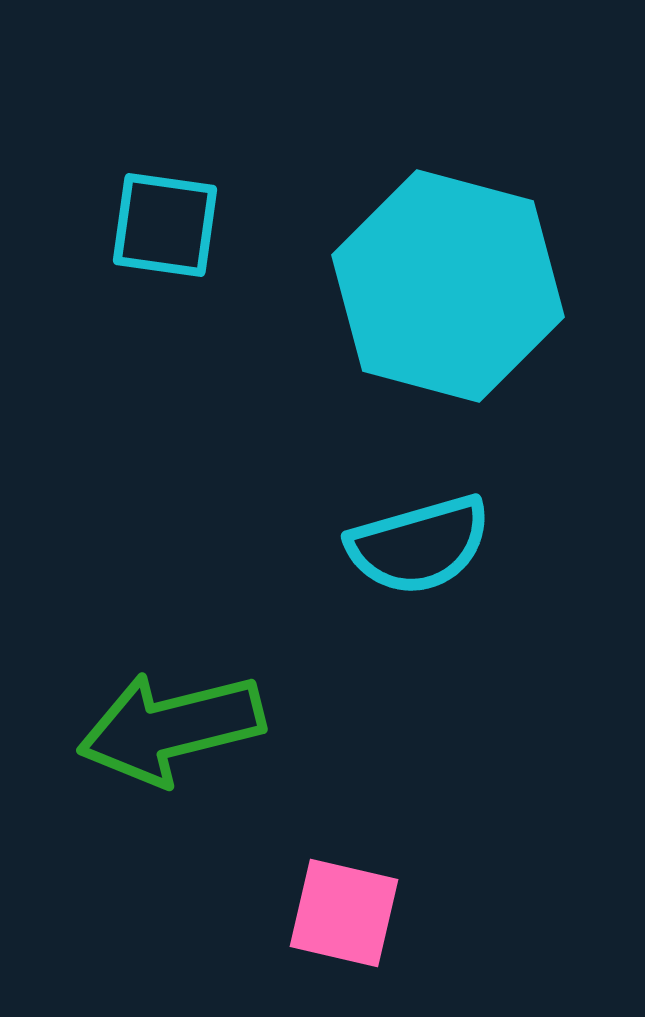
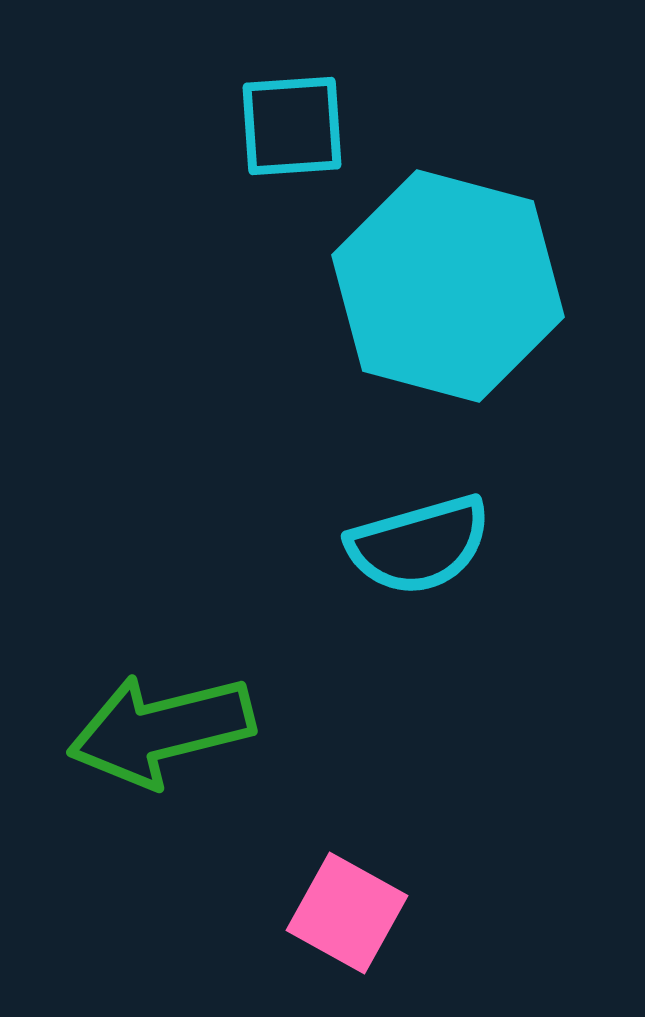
cyan square: moved 127 px right, 99 px up; rotated 12 degrees counterclockwise
green arrow: moved 10 px left, 2 px down
pink square: moved 3 px right; rotated 16 degrees clockwise
